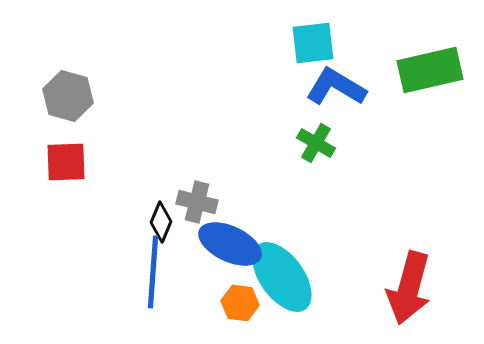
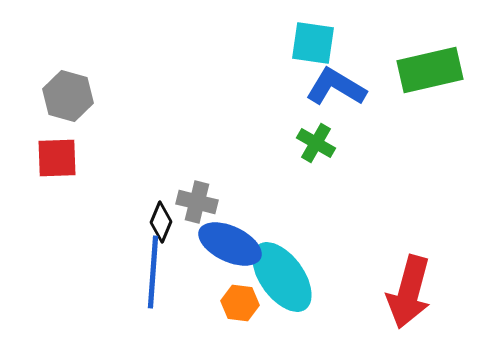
cyan square: rotated 15 degrees clockwise
red square: moved 9 px left, 4 px up
red arrow: moved 4 px down
